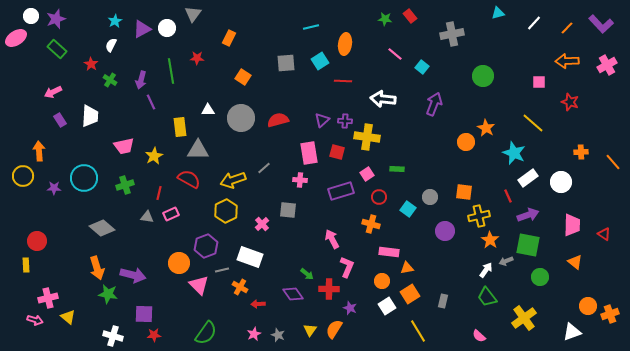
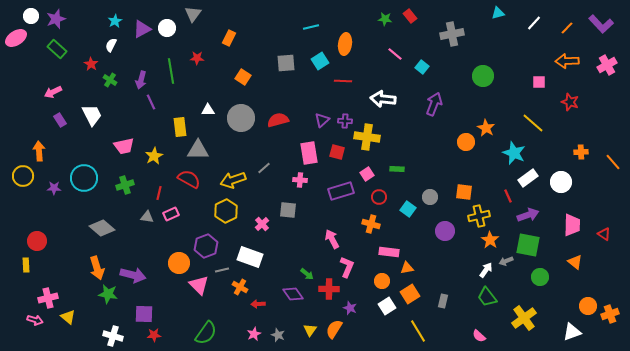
white trapezoid at (90, 116): moved 2 px right, 1 px up; rotated 30 degrees counterclockwise
